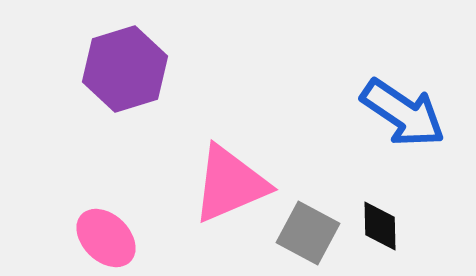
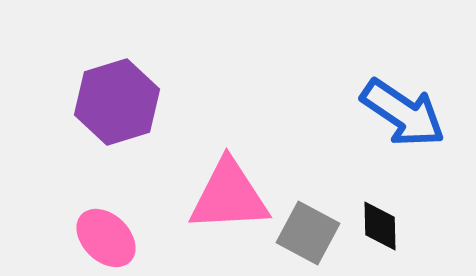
purple hexagon: moved 8 px left, 33 px down
pink triangle: moved 1 px left, 12 px down; rotated 20 degrees clockwise
